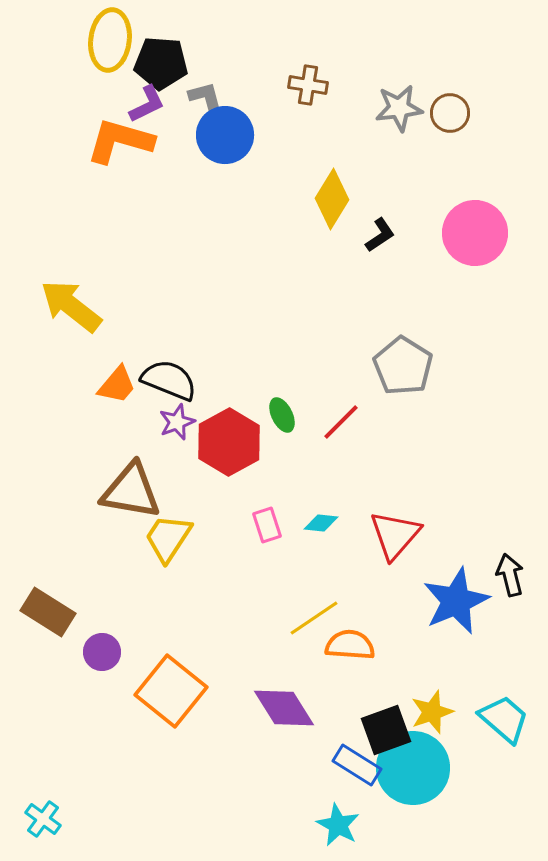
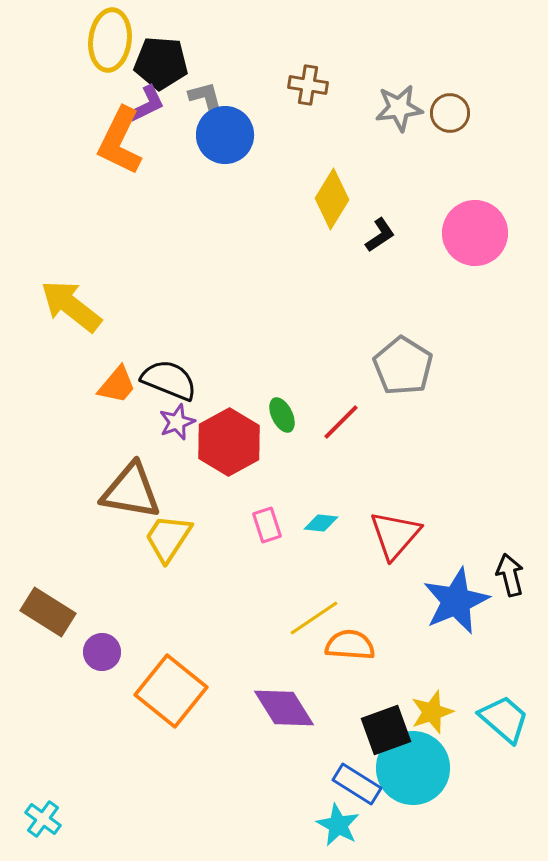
orange L-shape: rotated 80 degrees counterclockwise
blue rectangle: moved 19 px down
